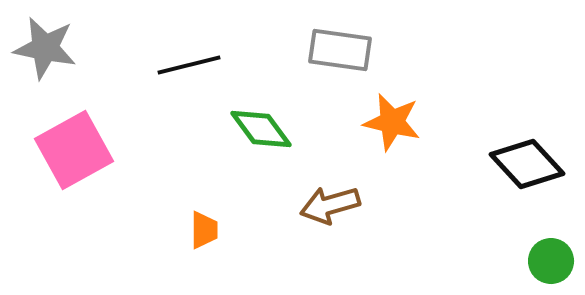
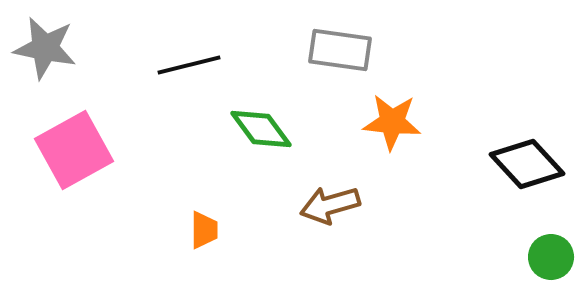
orange star: rotated 8 degrees counterclockwise
green circle: moved 4 px up
